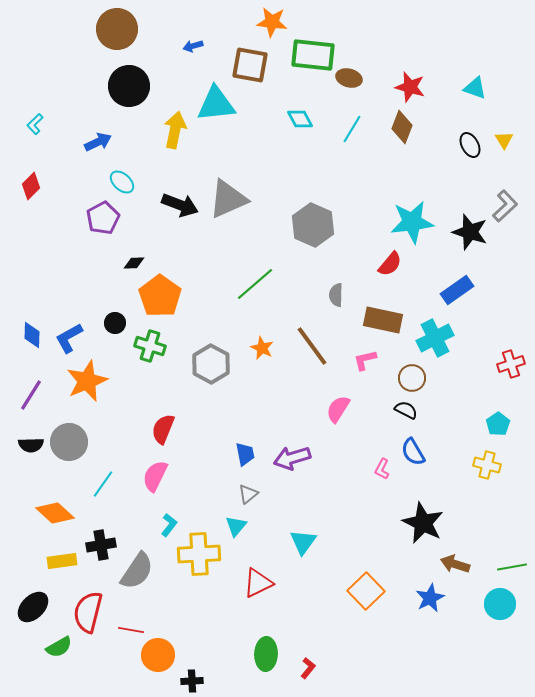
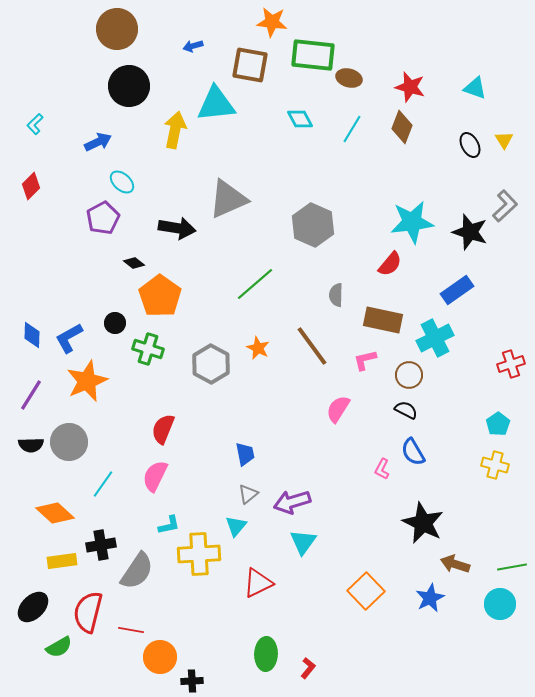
black arrow at (180, 205): moved 3 px left, 23 px down; rotated 12 degrees counterclockwise
black diamond at (134, 263): rotated 40 degrees clockwise
green cross at (150, 346): moved 2 px left, 3 px down
orange star at (262, 348): moved 4 px left
brown circle at (412, 378): moved 3 px left, 3 px up
purple arrow at (292, 458): moved 44 px down
yellow cross at (487, 465): moved 8 px right
cyan L-shape at (169, 525): rotated 40 degrees clockwise
orange circle at (158, 655): moved 2 px right, 2 px down
